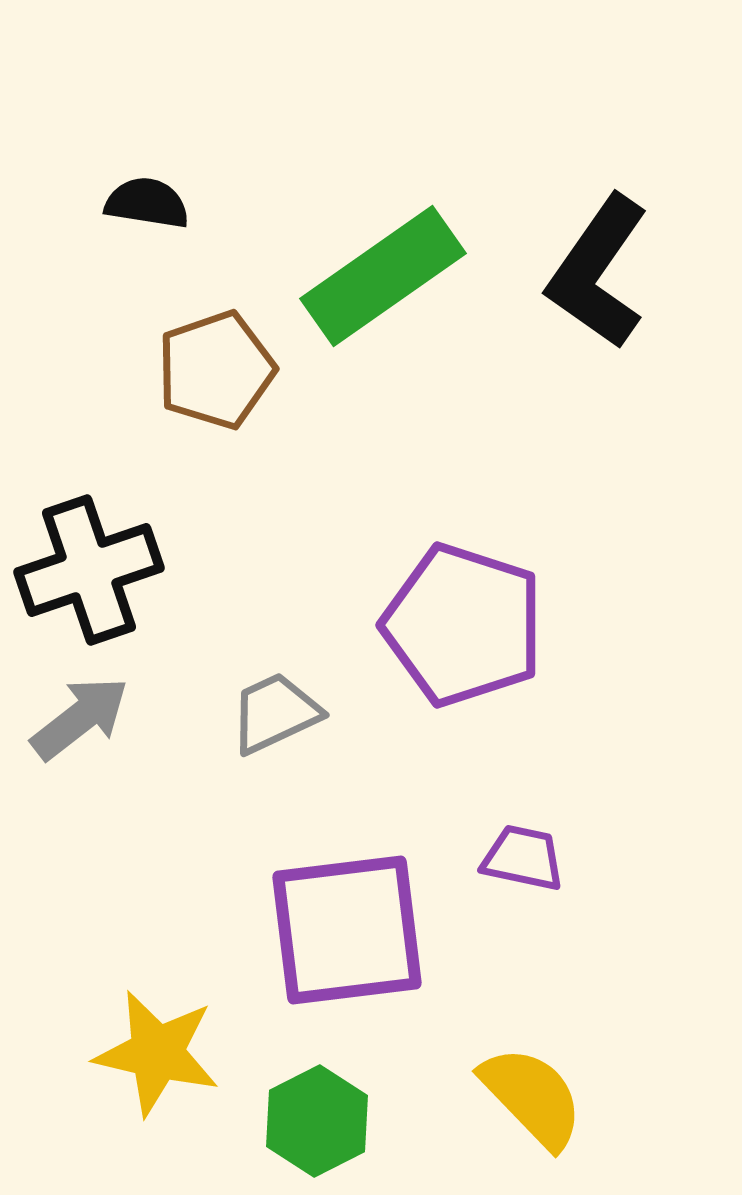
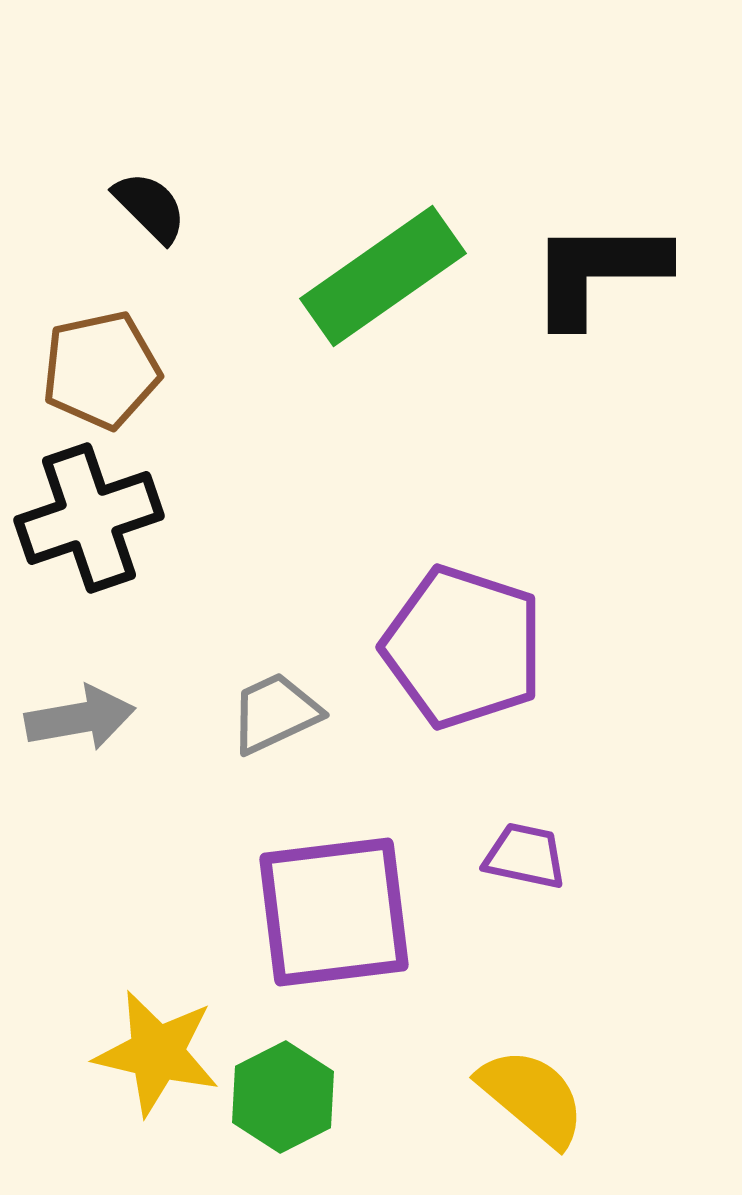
black semicircle: moved 3 px right, 4 px down; rotated 36 degrees clockwise
black L-shape: rotated 55 degrees clockwise
brown pentagon: moved 115 px left; rotated 7 degrees clockwise
black cross: moved 52 px up
purple pentagon: moved 22 px down
gray arrow: rotated 28 degrees clockwise
purple trapezoid: moved 2 px right, 2 px up
purple square: moved 13 px left, 18 px up
yellow semicircle: rotated 6 degrees counterclockwise
green hexagon: moved 34 px left, 24 px up
